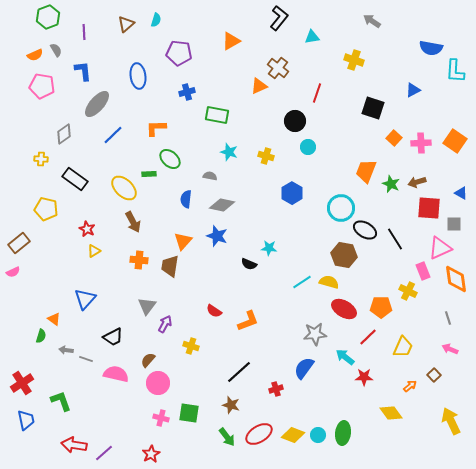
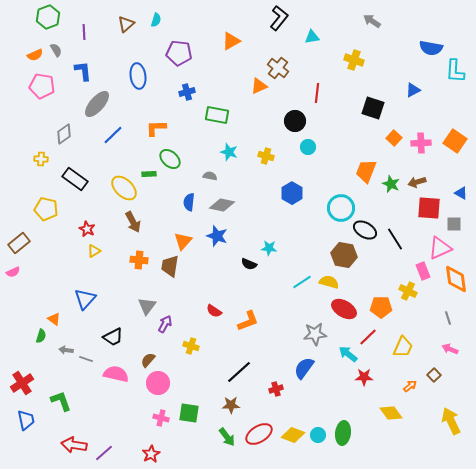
red line at (317, 93): rotated 12 degrees counterclockwise
blue semicircle at (186, 199): moved 3 px right, 3 px down
cyan arrow at (345, 357): moved 3 px right, 3 px up
brown star at (231, 405): rotated 18 degrees counterclockwise
